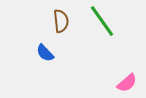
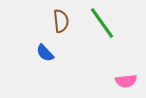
green line: moved 2 px down
pink semicircle: moved 1 px left, 2 px up; rotated 35 degrees clockwise
